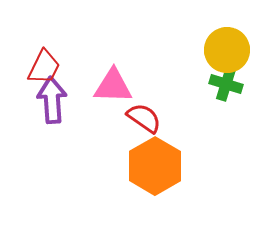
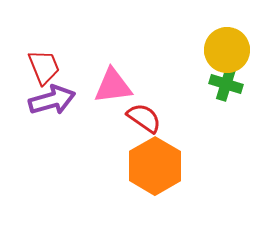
red trapezoid: rotated 48 degrees counterclockwise
pink triangle: rotated 9 degrees counterclockwise
purple arrow: rotated 78 degrees clockwise
